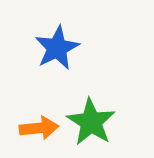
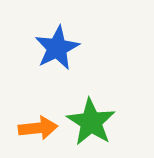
orange arrow: moved 1 px left
